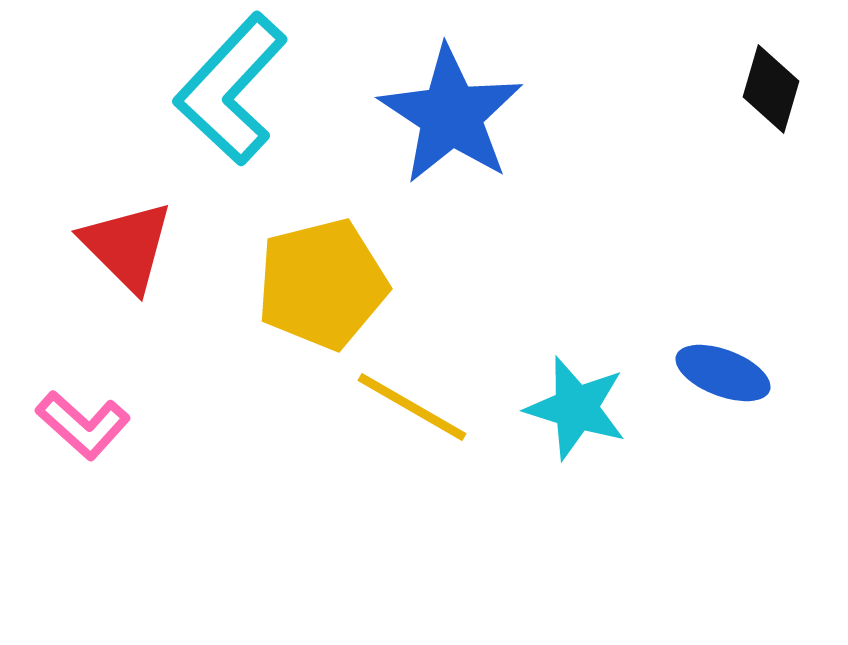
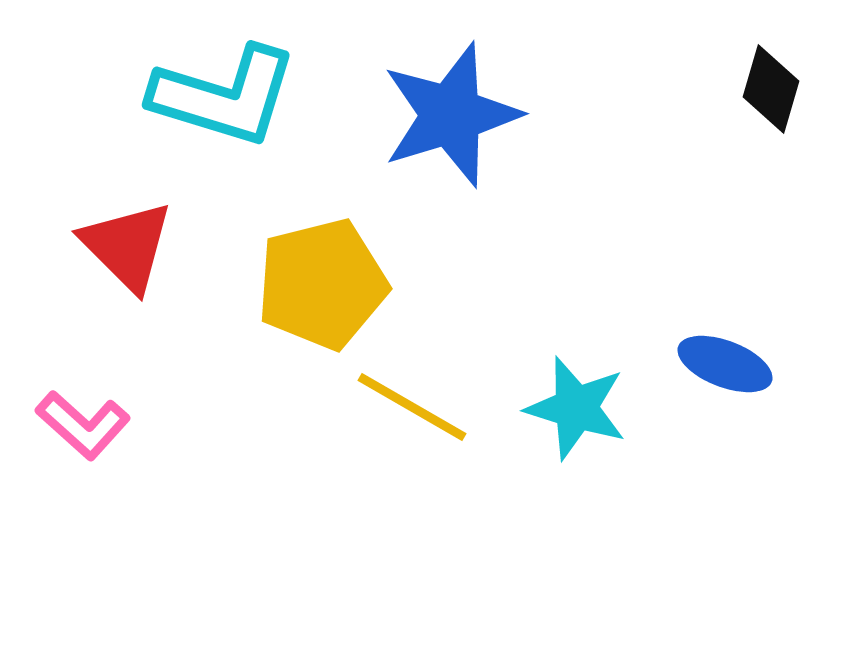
cyan L-shape: moved 7 px left, 7 px down; rotated 116 degrees counterclockwise
blue star: rotated 22 degrees clockwise
blue ellipse: moved 2 px right, 9 px up
